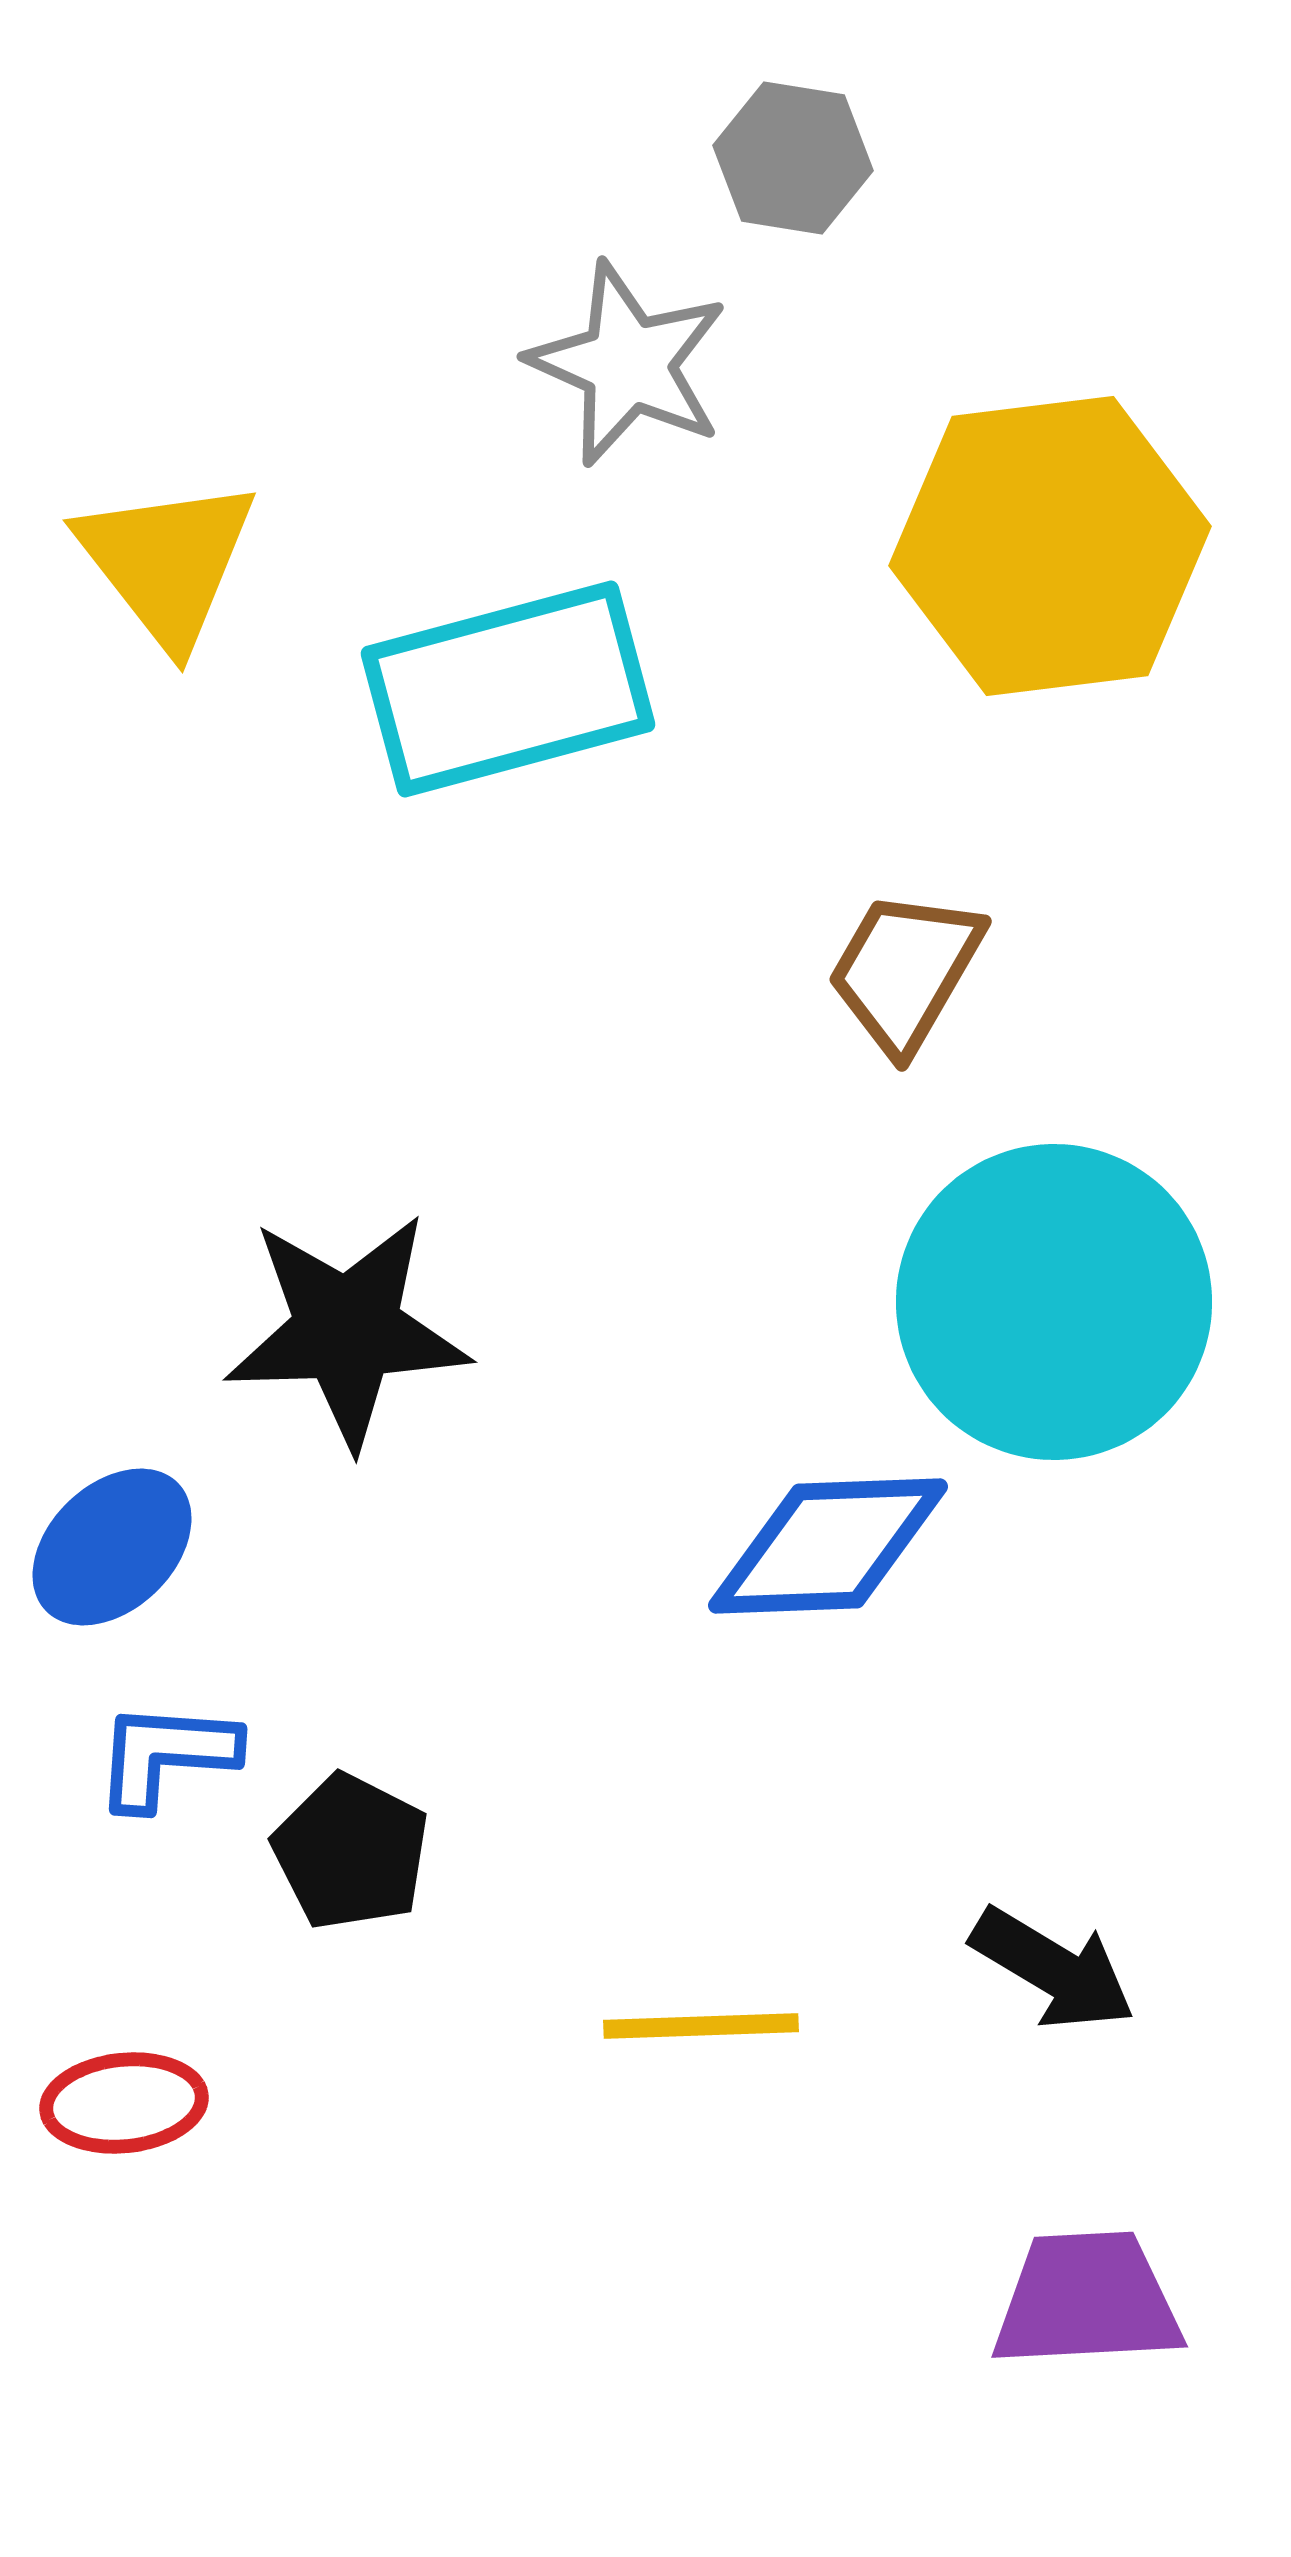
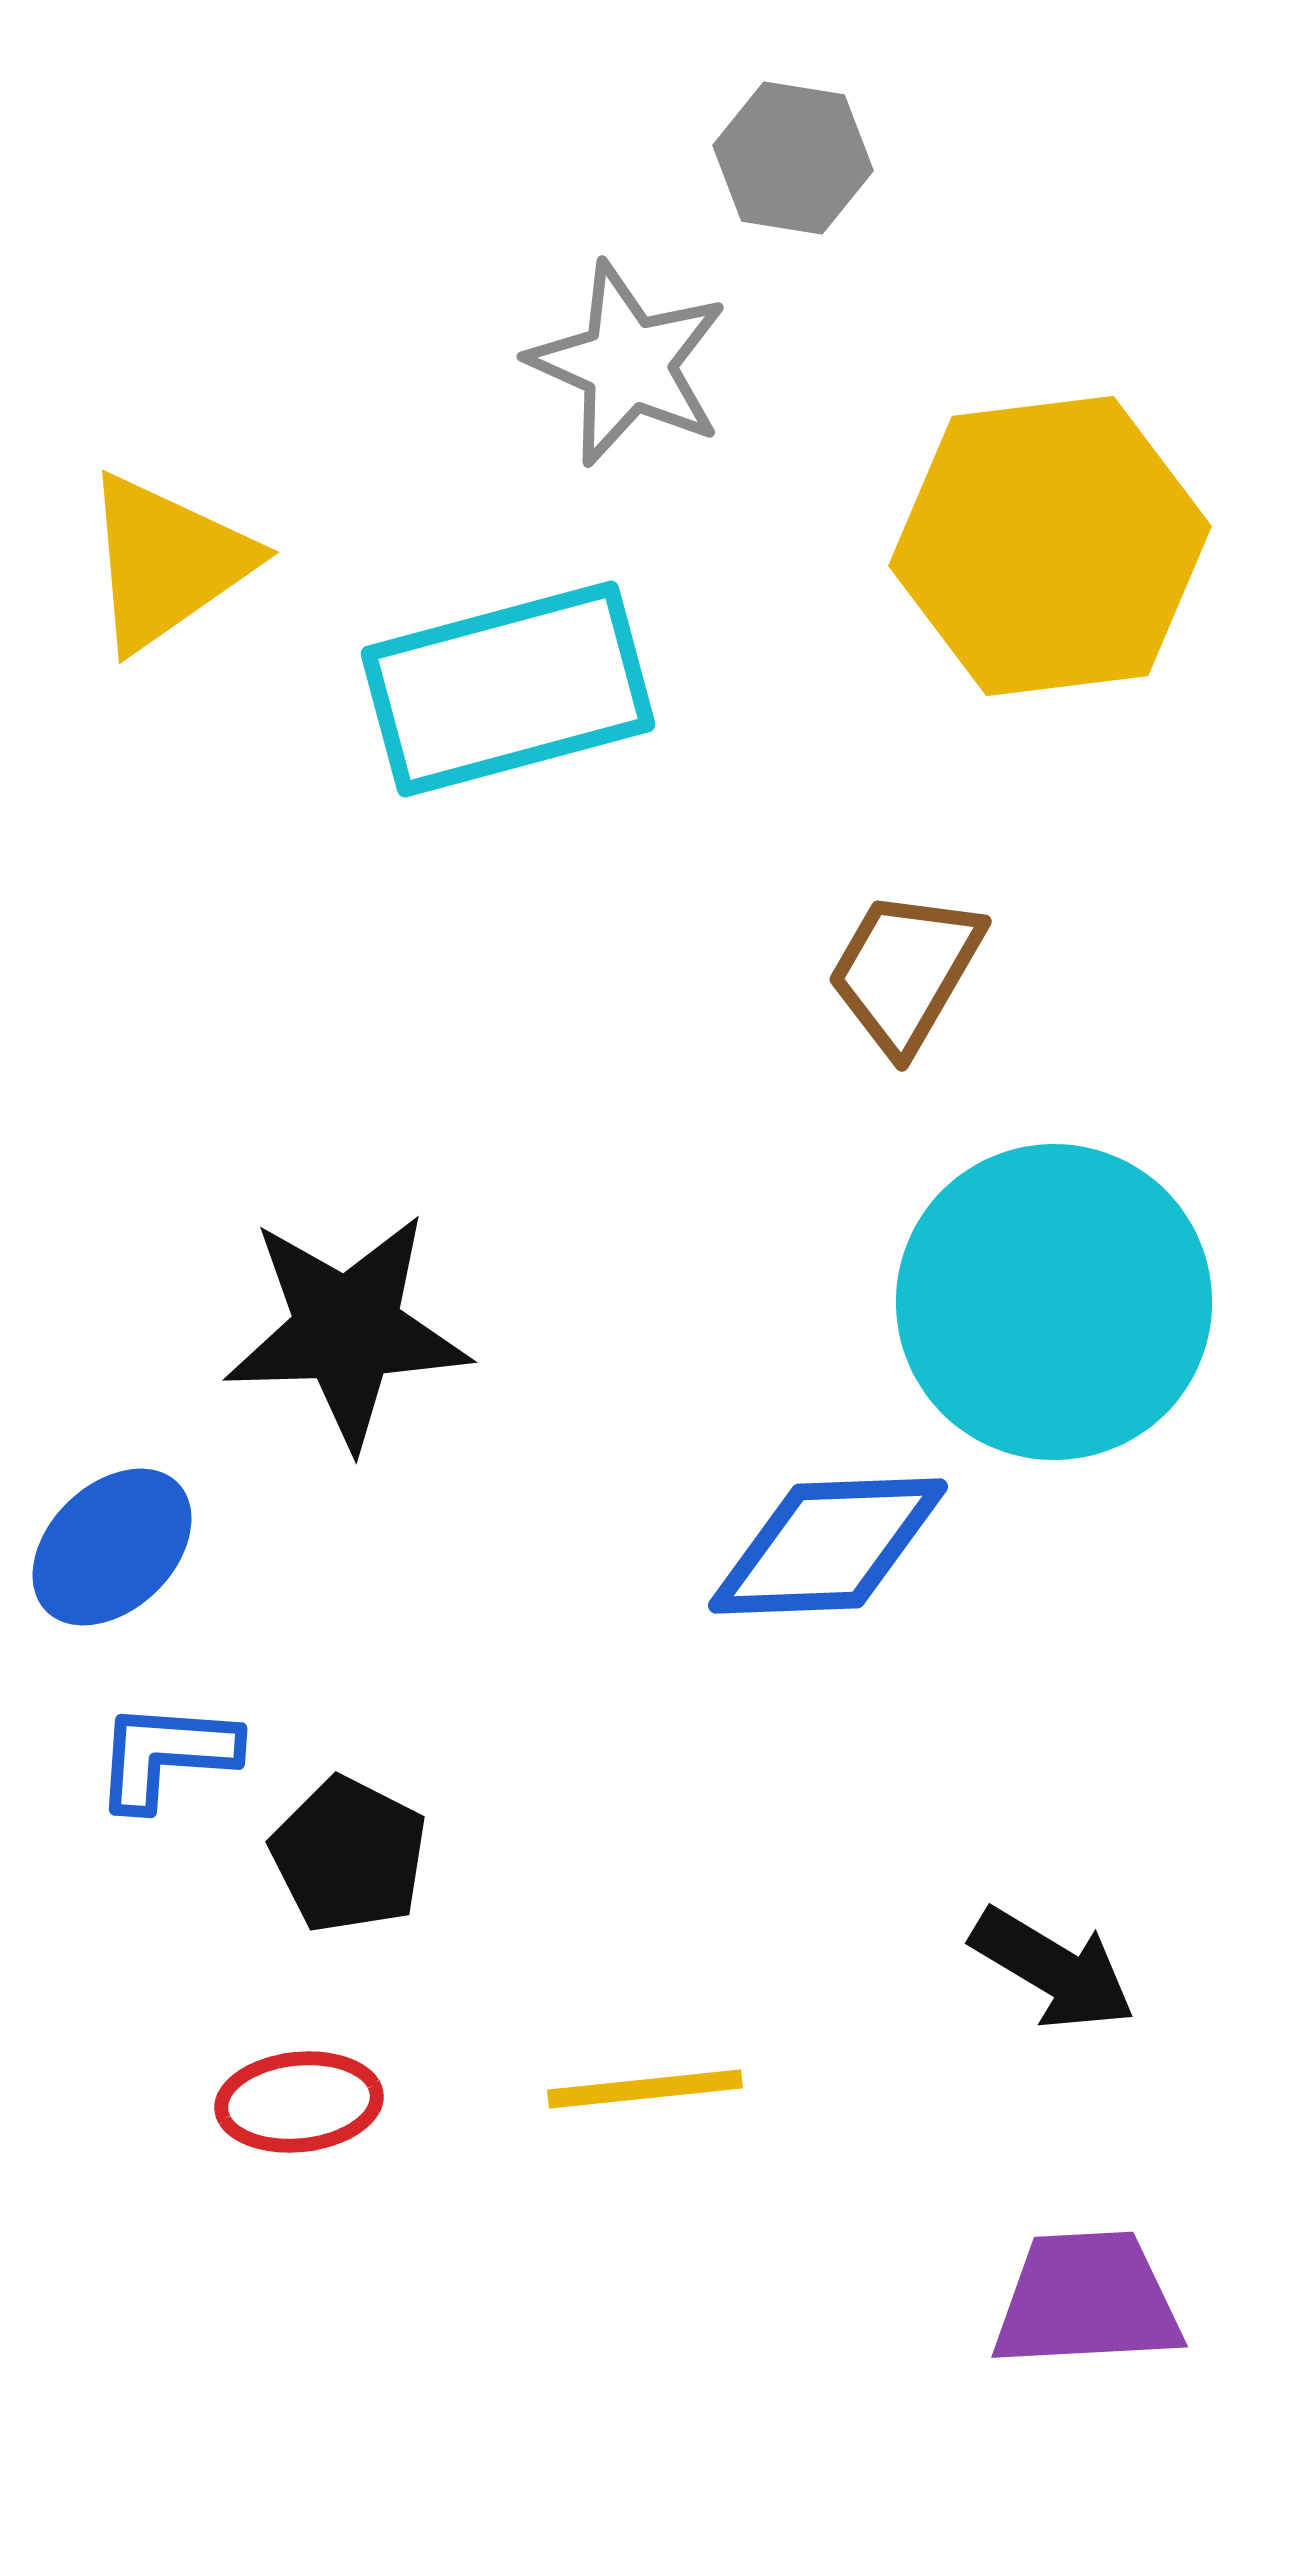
yellow triangle: rotated 33 degrees clockwise
black pentagon: moved 2 px left, 3 px down
yellow line: moved 56 px left, 63 px down; rotated 4 degrees counterclockwise
red ellipse: moved 175 px right, 1 px up
